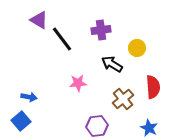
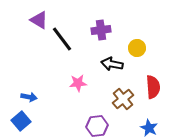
black arrow: rotated 20 degrees counterclockwise
